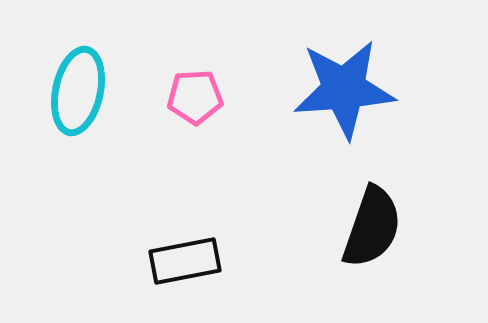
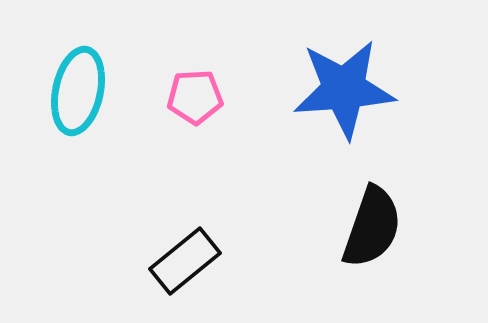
black rectangle: rotated 28 degrees counterclockwise
